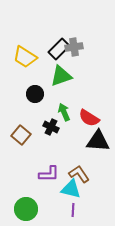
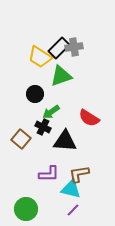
black rectangle: moved 1 px up
yellow trapezoid: moved 15 px right
green arrow: moved 13 px left; rotated 102 degrees counterclockwise
black cross: moved 8 px left
brown square: moved 4 px down
black triangle: moved 33 px left
brown L-shape: rotated 65 degrees counterclockwise
purple line: rotated 40 degrees clockwise
